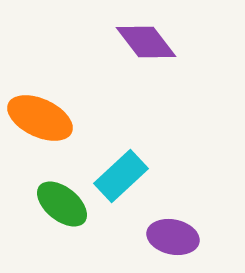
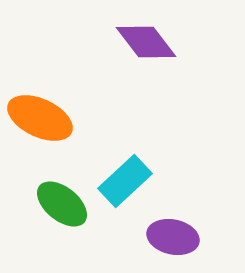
cyan rectangle: moved 4 px right, 5 px down
